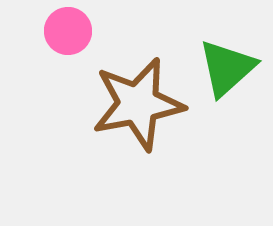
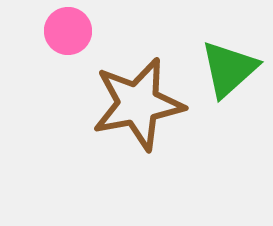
green triangle: moved 2 px right, 1 px down
